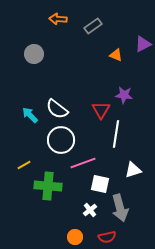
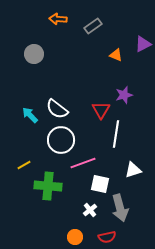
purple star: rotated 24 degrees counterclockwise
